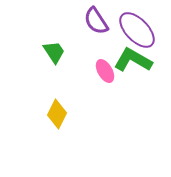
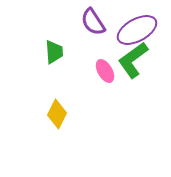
purple semicircle: moved 3 px left, 1 px down
purple ellipse: rotated 75 degrees counterclockwise
green trapezoid: rotated 30 degrees clockwise
green L-shape: rotated 66 degrees counterclockwise
